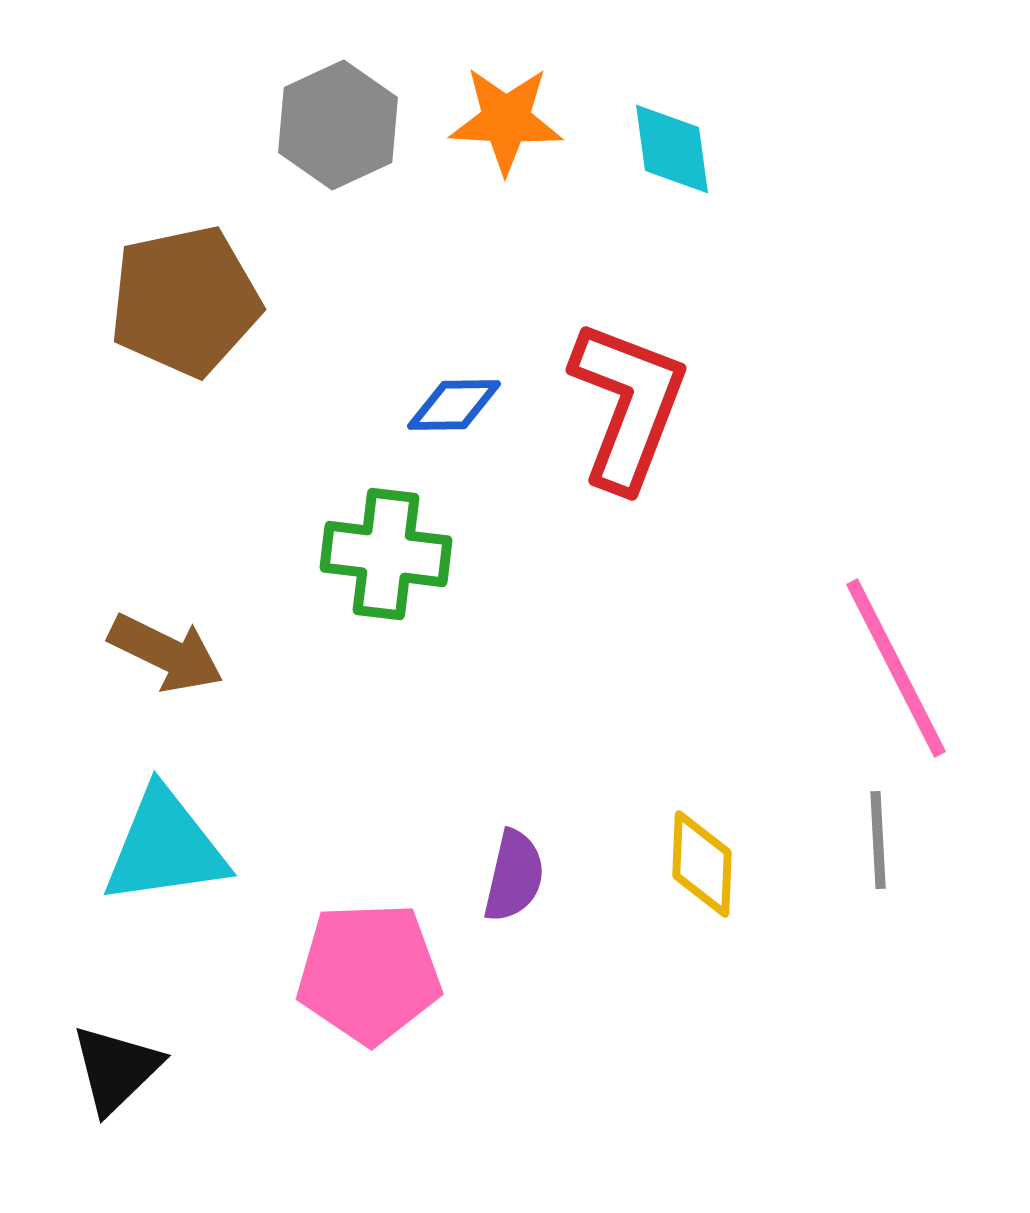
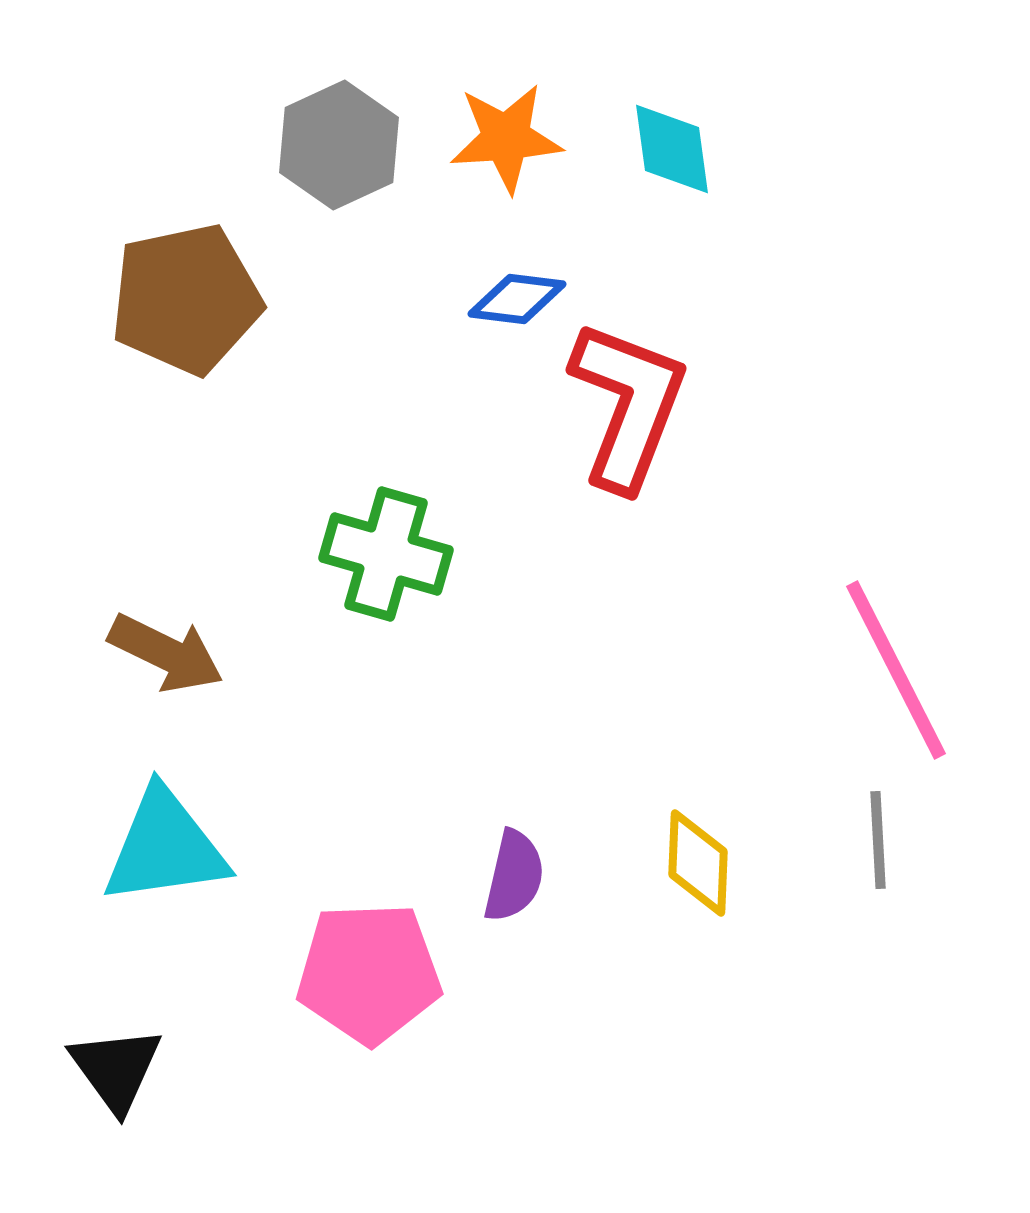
orange star: moved 18 px down; rotated 7 degrees counterclockwise
gray hexagon: moved 1 px right, 20 px down
brown pentagon: moved 1 px right, 2 px up
blue diamond: moved 63 px right, 106 px up; rotated 8 degrees clockwise
green cross: rotated 9 degrees clockwise
pink line: moved 2 px down
yellow diamond: moved 4 px left, 1 px up
black triangle: rotated 22 degrees counterclockwise
